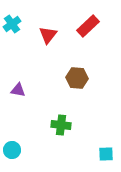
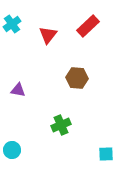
green cross: rotated 30 degrees counterclockwise
